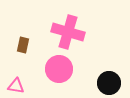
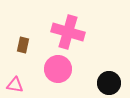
pink circle: moved 1 px left
pink triangle: moved 1 px left, 1 px up
